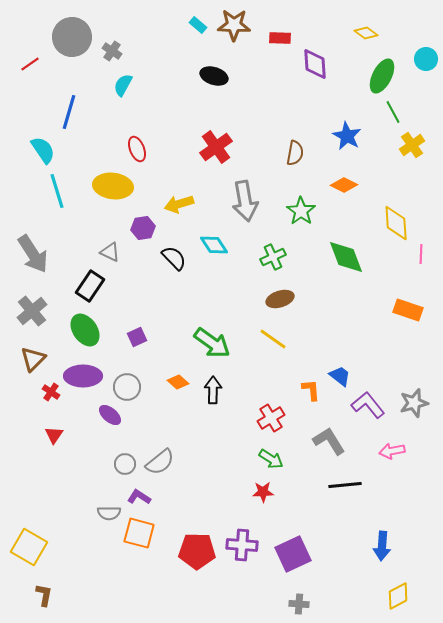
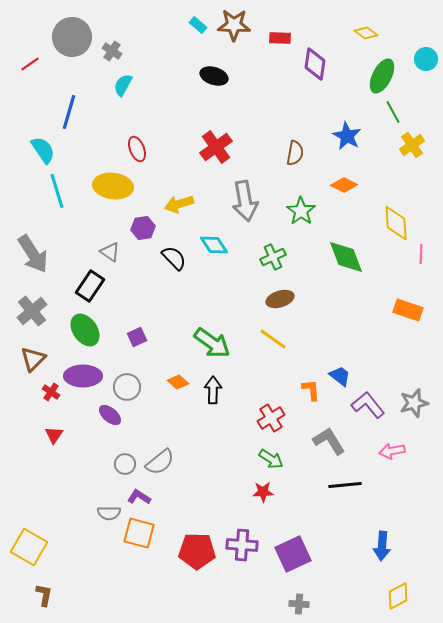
purple diamond at (315, 64): rotated 12 degrees clockwise
gray triangle at (110, 252): rotated 10 degrees clockwise
